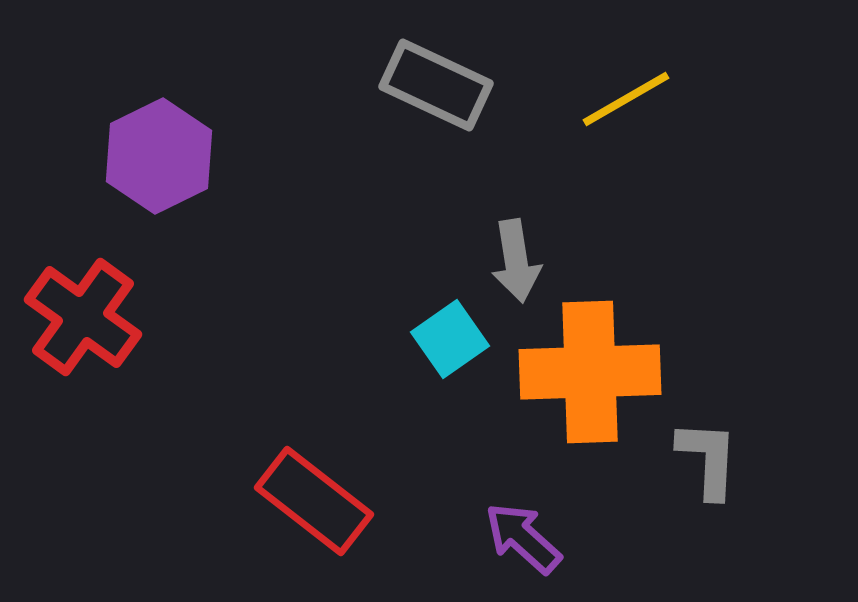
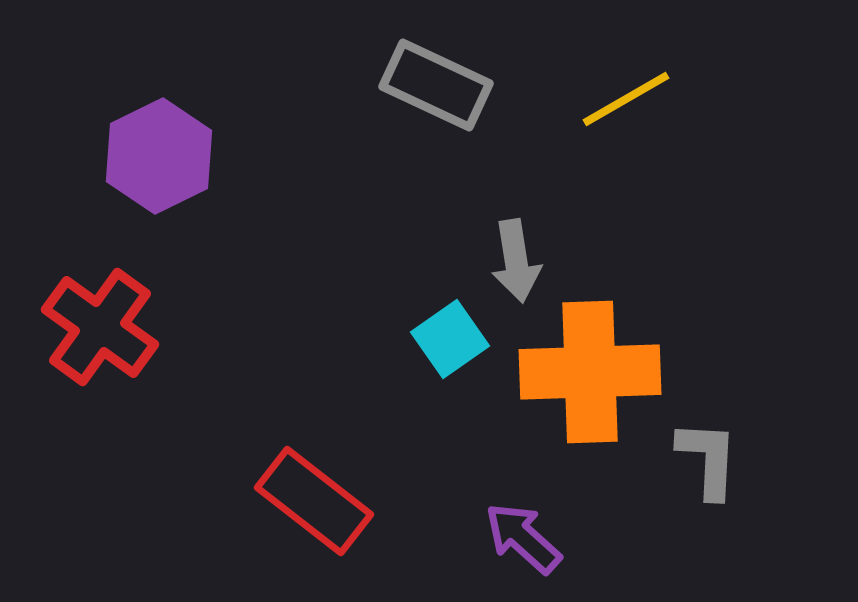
red cross: moved 17 px right, 10 px down
